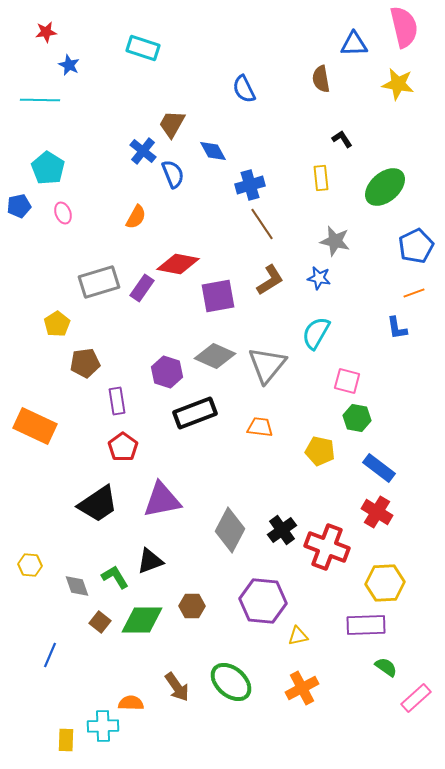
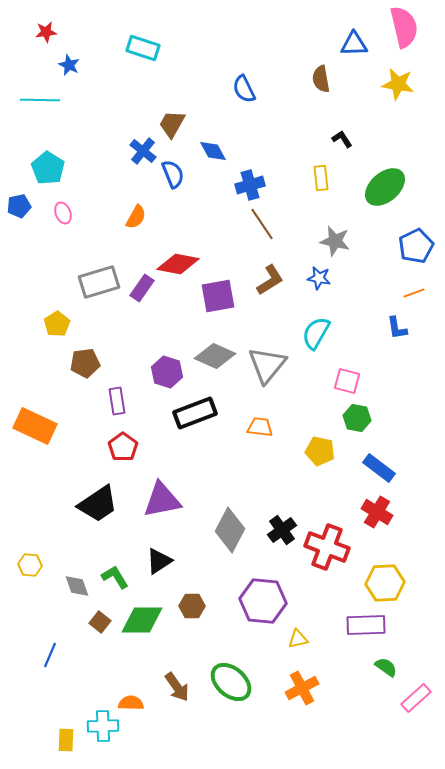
black triangle at (150, 561): moved 9 px right; rotated 12 degrees counterclockwise
yellow triangle at (298, 636): moved 3 px down
